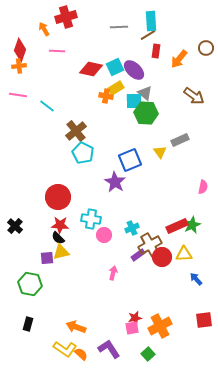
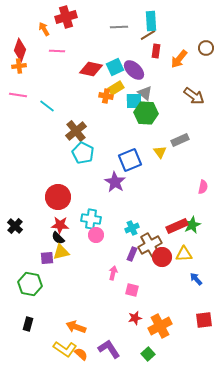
pink circle at (104, 235): moved 8 px left
purple rectangle at (138, 255): moved 6 px left, 1 px up; rotated 32 degrees counterclockwise
pink square at (132, 328): moved 38 px up; rotated 24 degrees clockwise
